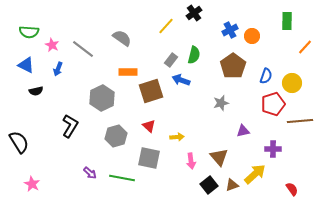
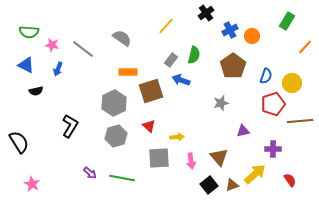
black cross at (194, 13): moved 12 px right
green rectangle at (287, 21): rotated 30 degrees clockwise
pink star at (52, 45): rotated 16 degrees counterclockwise
gray hexagon at (102, 98): moved 12 px right, 5 px down
gray square at (149, 158): moved 10 px right; rotated 15 degrees counterclockwise
red semicircle at (292, 189): moved 2 px left, 9 px up
